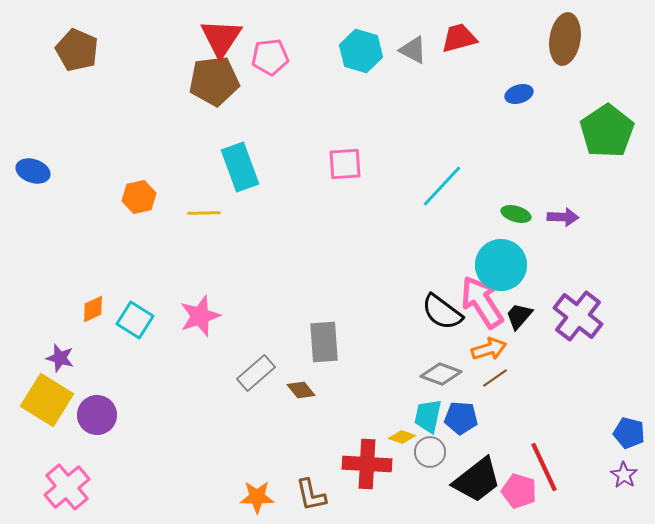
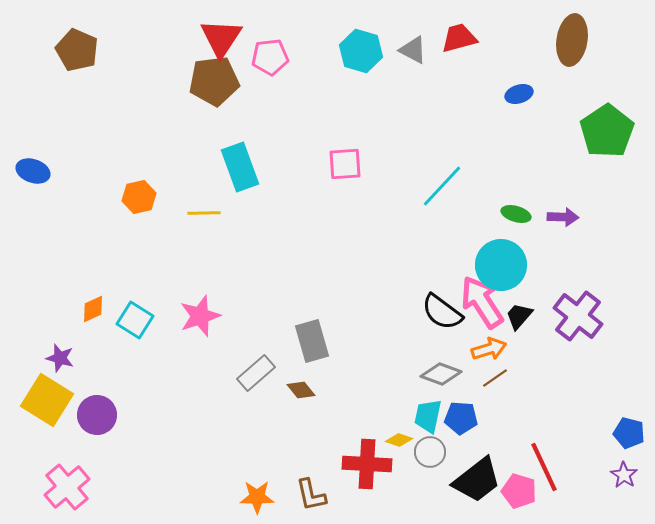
brown ellipse at (565, 39): moved 7 px right, 1 px down
gray rectangle at (324, 342): moved 12 px left, 1 px up; rotated 12 degrees counterclockwise
yellow diamond at (402, 437): moved 3 px left, 3 px down
